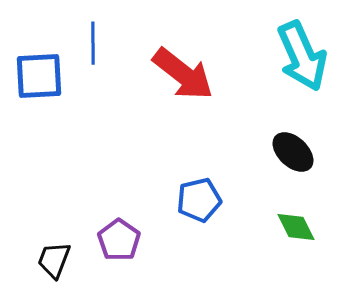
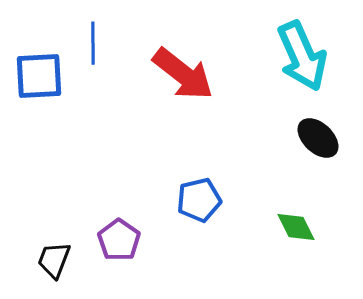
black ellipse: moved 25 px right, 14 px up
